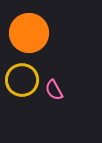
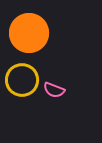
pink semicircle: rotated 40 degrees counterclockwise
